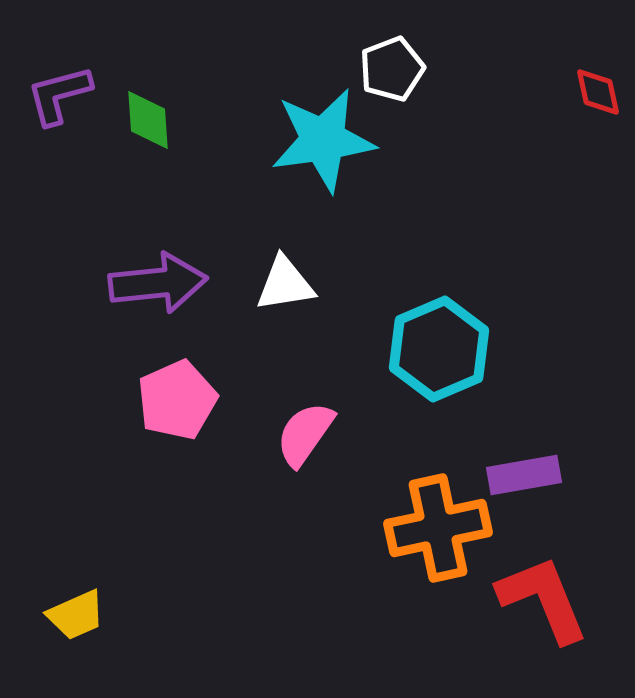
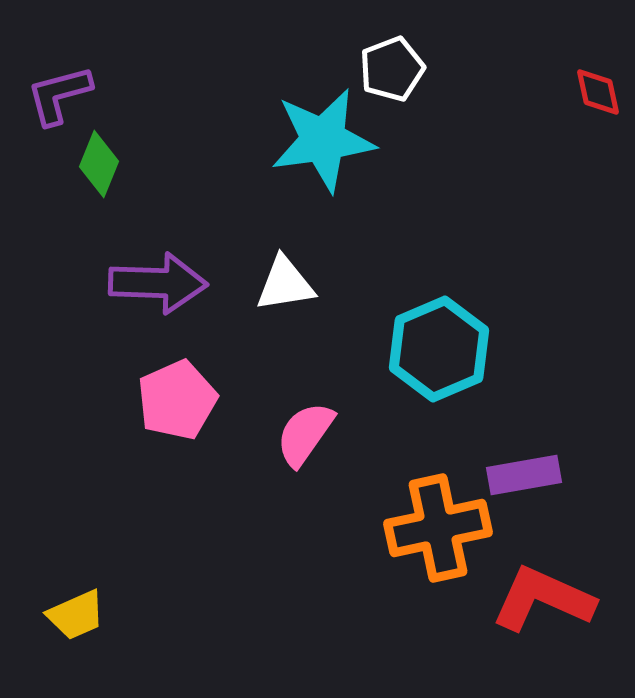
green diamond: moved 49 px left, 44 px down; rotated 26 degrees clockwise
purple arrow: rotated 8 degrees clockwise
red L-shape: rotated 44 degrees counterclockwise
